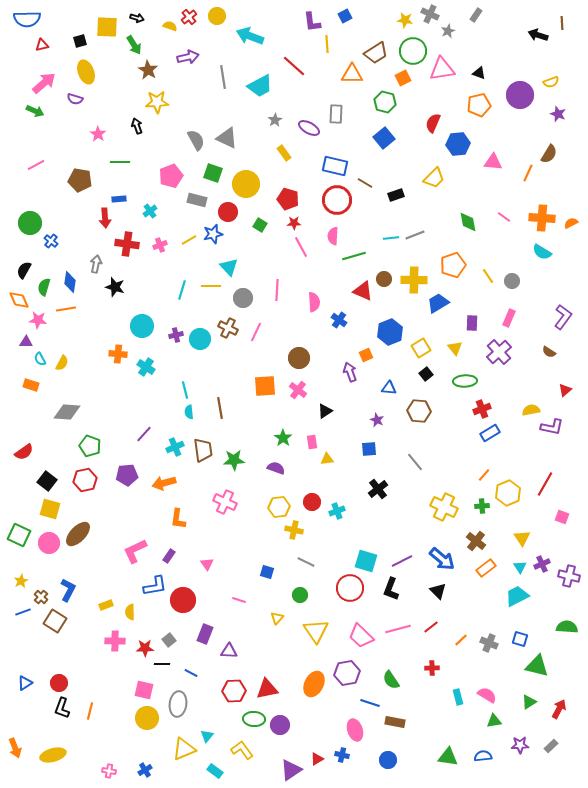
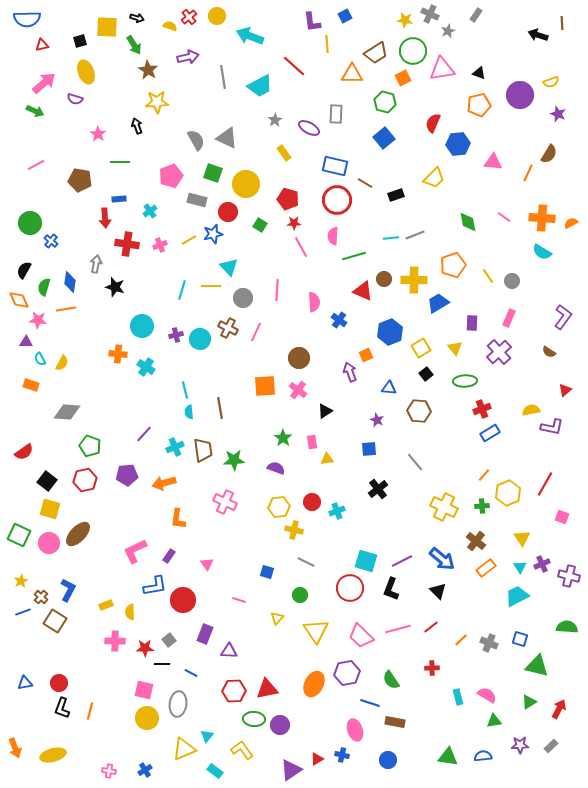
blue triangle at (25, 683): rotated 21 degrees clockwise
